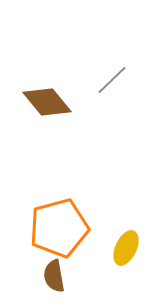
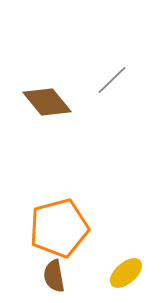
yellow ellipse: moved 25 px down; rotated 24 degrees clockwise
